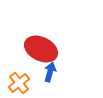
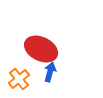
orange cross: moved 4 px up
